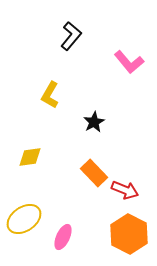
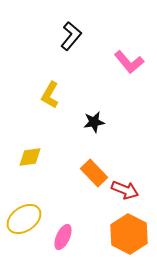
black star: rotated 20 degrees clockwise
